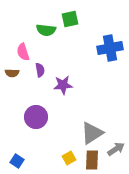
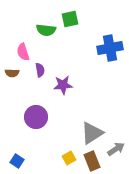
brown rectangle: moved 1 px down; rotated 24 degrees counterclockwise
